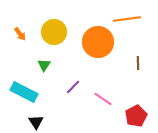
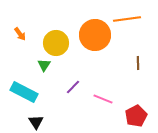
yellow circle: moved 2 px right, 11 px down
orange circle: moved 3 px left, 7 px up
pink line: rotated 12 degrees counterclockwise
